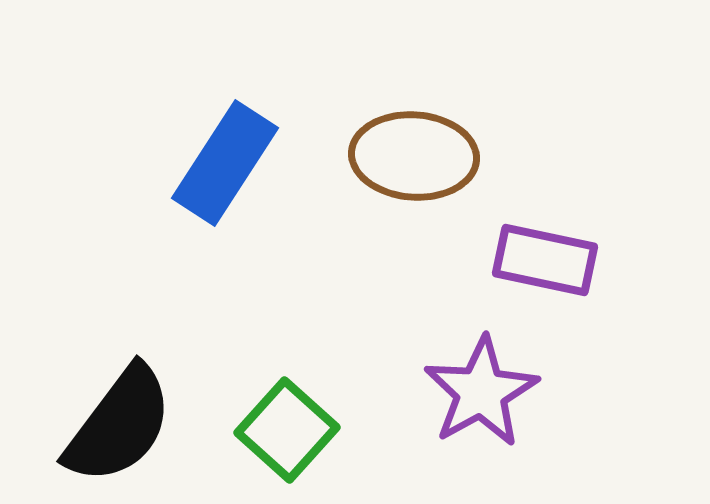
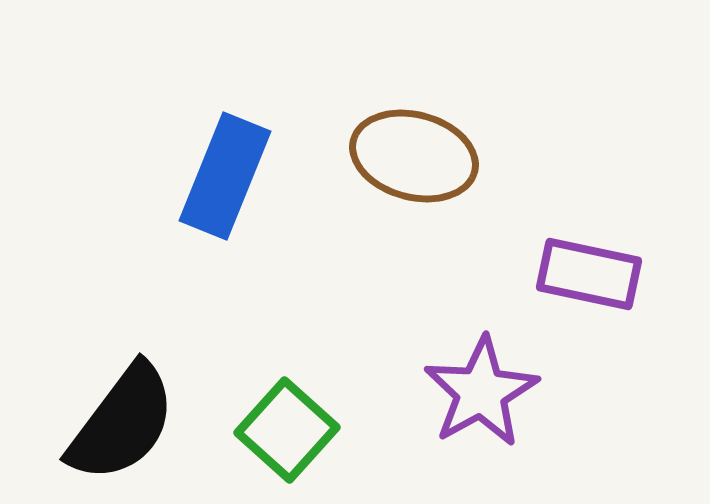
brown ellipse: rotated 11 degrees clockwise
blue rectangle: moved 13 px down; rotated 11 degrees counterclockwise
purple rectangle: moved 44 px right, 14 px down
black semicircle: moved 3 px right, 2 px up
